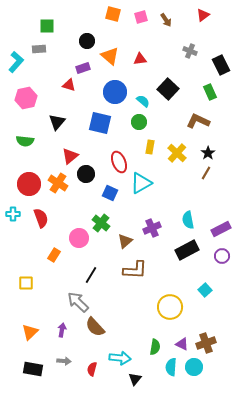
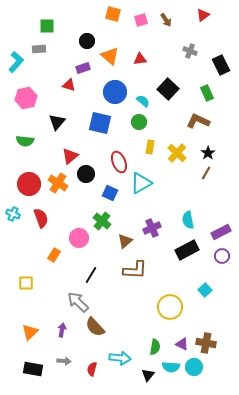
pink square at (141, 17): moved 3 px down
green rectangle at (210, 92): moved 3 px left, 1 px down
cyan cross at (13, 214): rotated 24 degrees clockwise
green cross at (101, 223): moved 1 px right, 2 px up
purple rectangle at (221, 229): moved 3 px down
brown cross at (206, 343): rotated 30 degrees clockwise
cyan semicircle at (171, 367): rotated 90 degrees counterclockwise
black triangle at (135, 379): moved 13 px right, 4 px up
